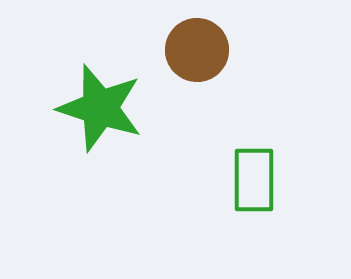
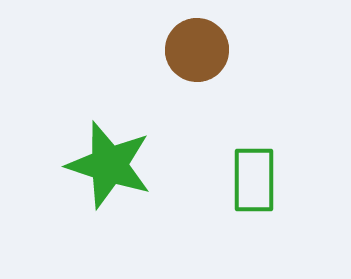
green star: moved 9 px right, 57 px down
